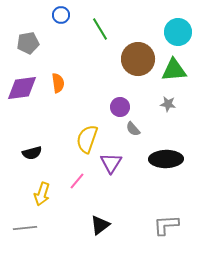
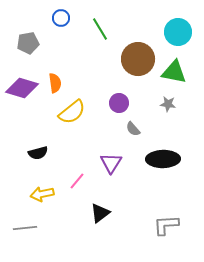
blue circle: moved 3 px down
green triangle: moved 2 px down; rotated 16 degrees clockwise
orange semicircle: moved 3 px left
purple diamond: rotated 24 degrees clockwise
purple circle: moved 1 px left, 4 px up
yellow semicircle: moved 15 px left, 27 px up; rotated 148 degrees counterclockwise
black semicircle: moved 6 px right
black ellipse: moved 3 px left
yellow arrow: rotated 60 degrees clockwise
black triangle: moved 12 px up
